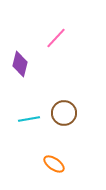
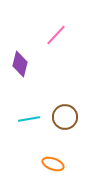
pink line: moved 3 px up
brown circle: moved 1 px right, 4 px down
orange ellipse: moved 1 px left; rotated 15 degrees counterclockwise
